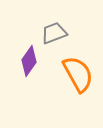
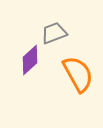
purple diamond: moved 1 px right, 1 px up; rotated 12 degrees clockwise
